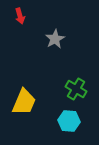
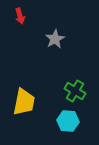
green cross: moved 1 px left, 2 px down
yellow trapezoid: rotated 12 degrees counterclockwise
cyan hexagon: moved 1 px left
